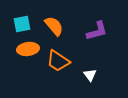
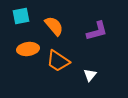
cyan square: moved 1 px left, 8 px up
white triangle: rotated 16 degrees clockwise
